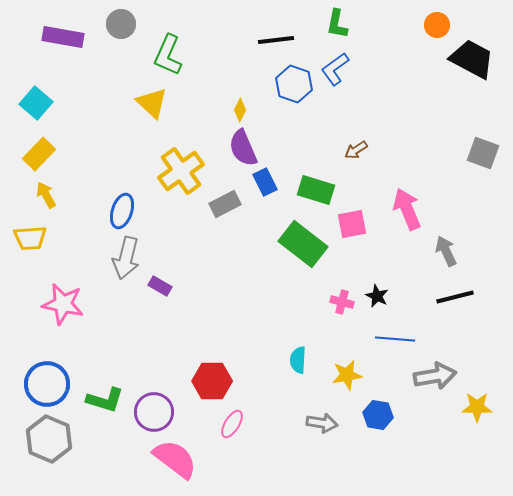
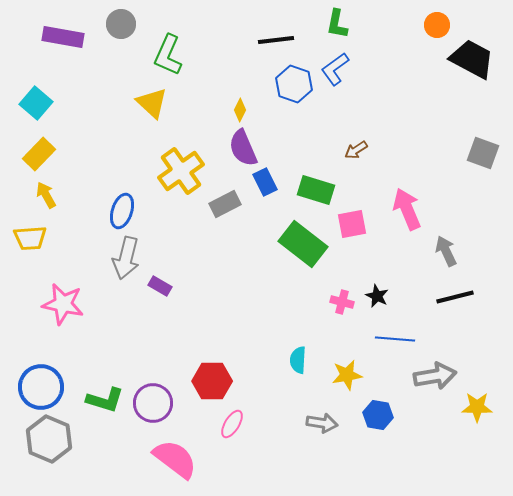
blue circle at (47, 384): moved 6 px left, 3 px down
purple circle at (154, 412): moved 1 px left, 9 px up
